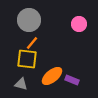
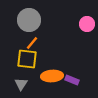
pink circle: moved 8 px right
orange ellipse: rotated 35 degrees clockwise
gray triangle: rotated 48 degrees clockwise
